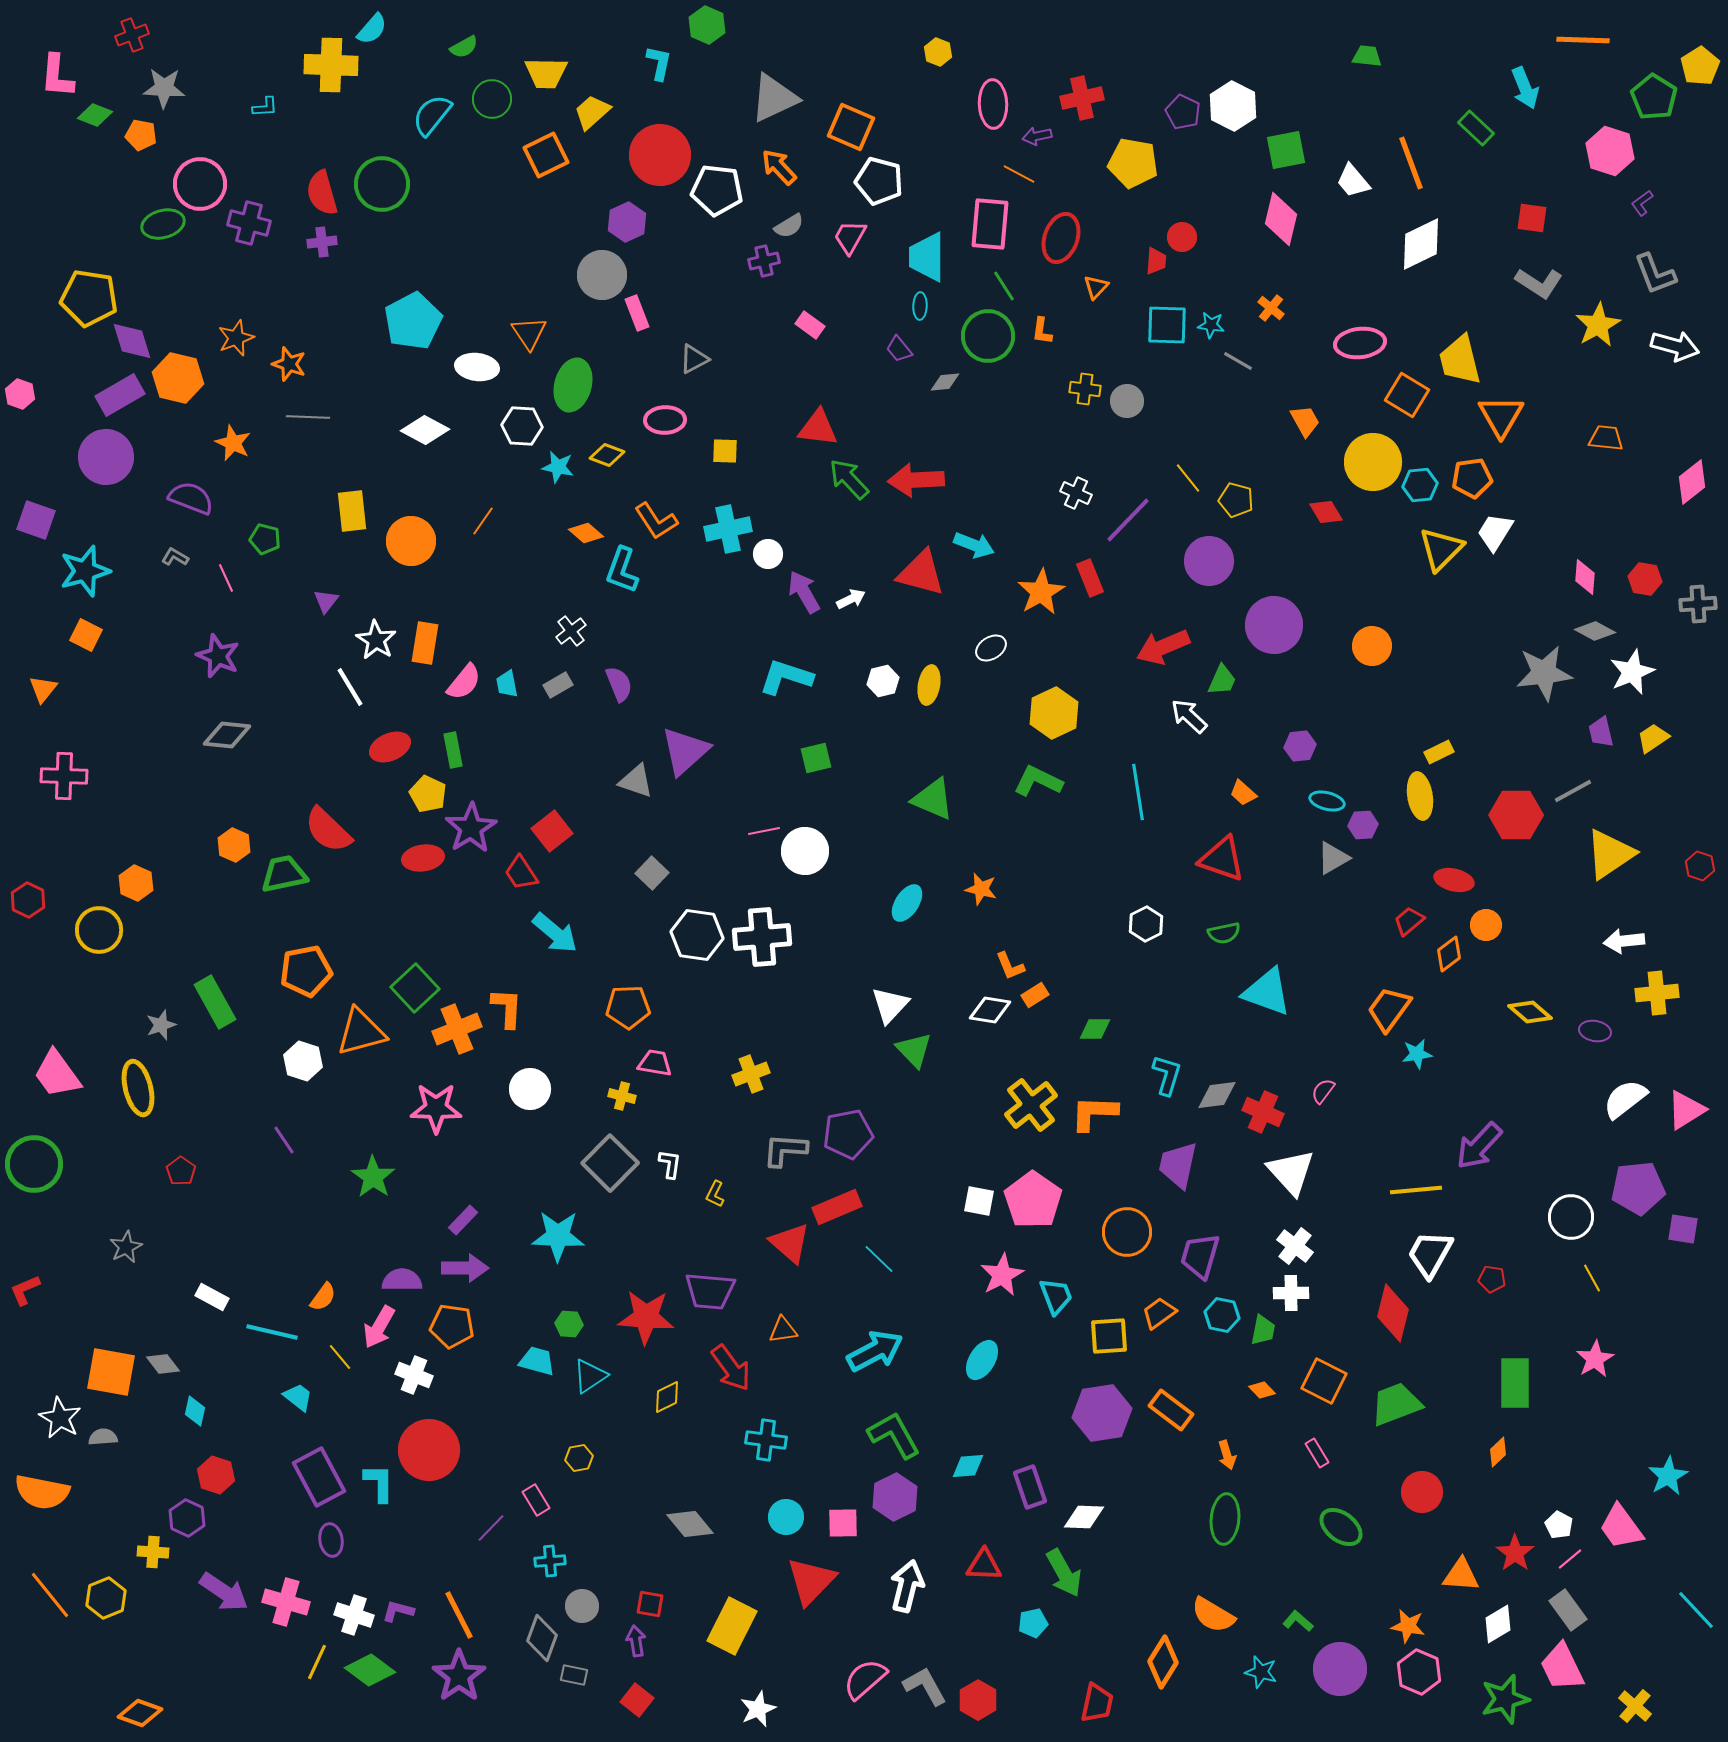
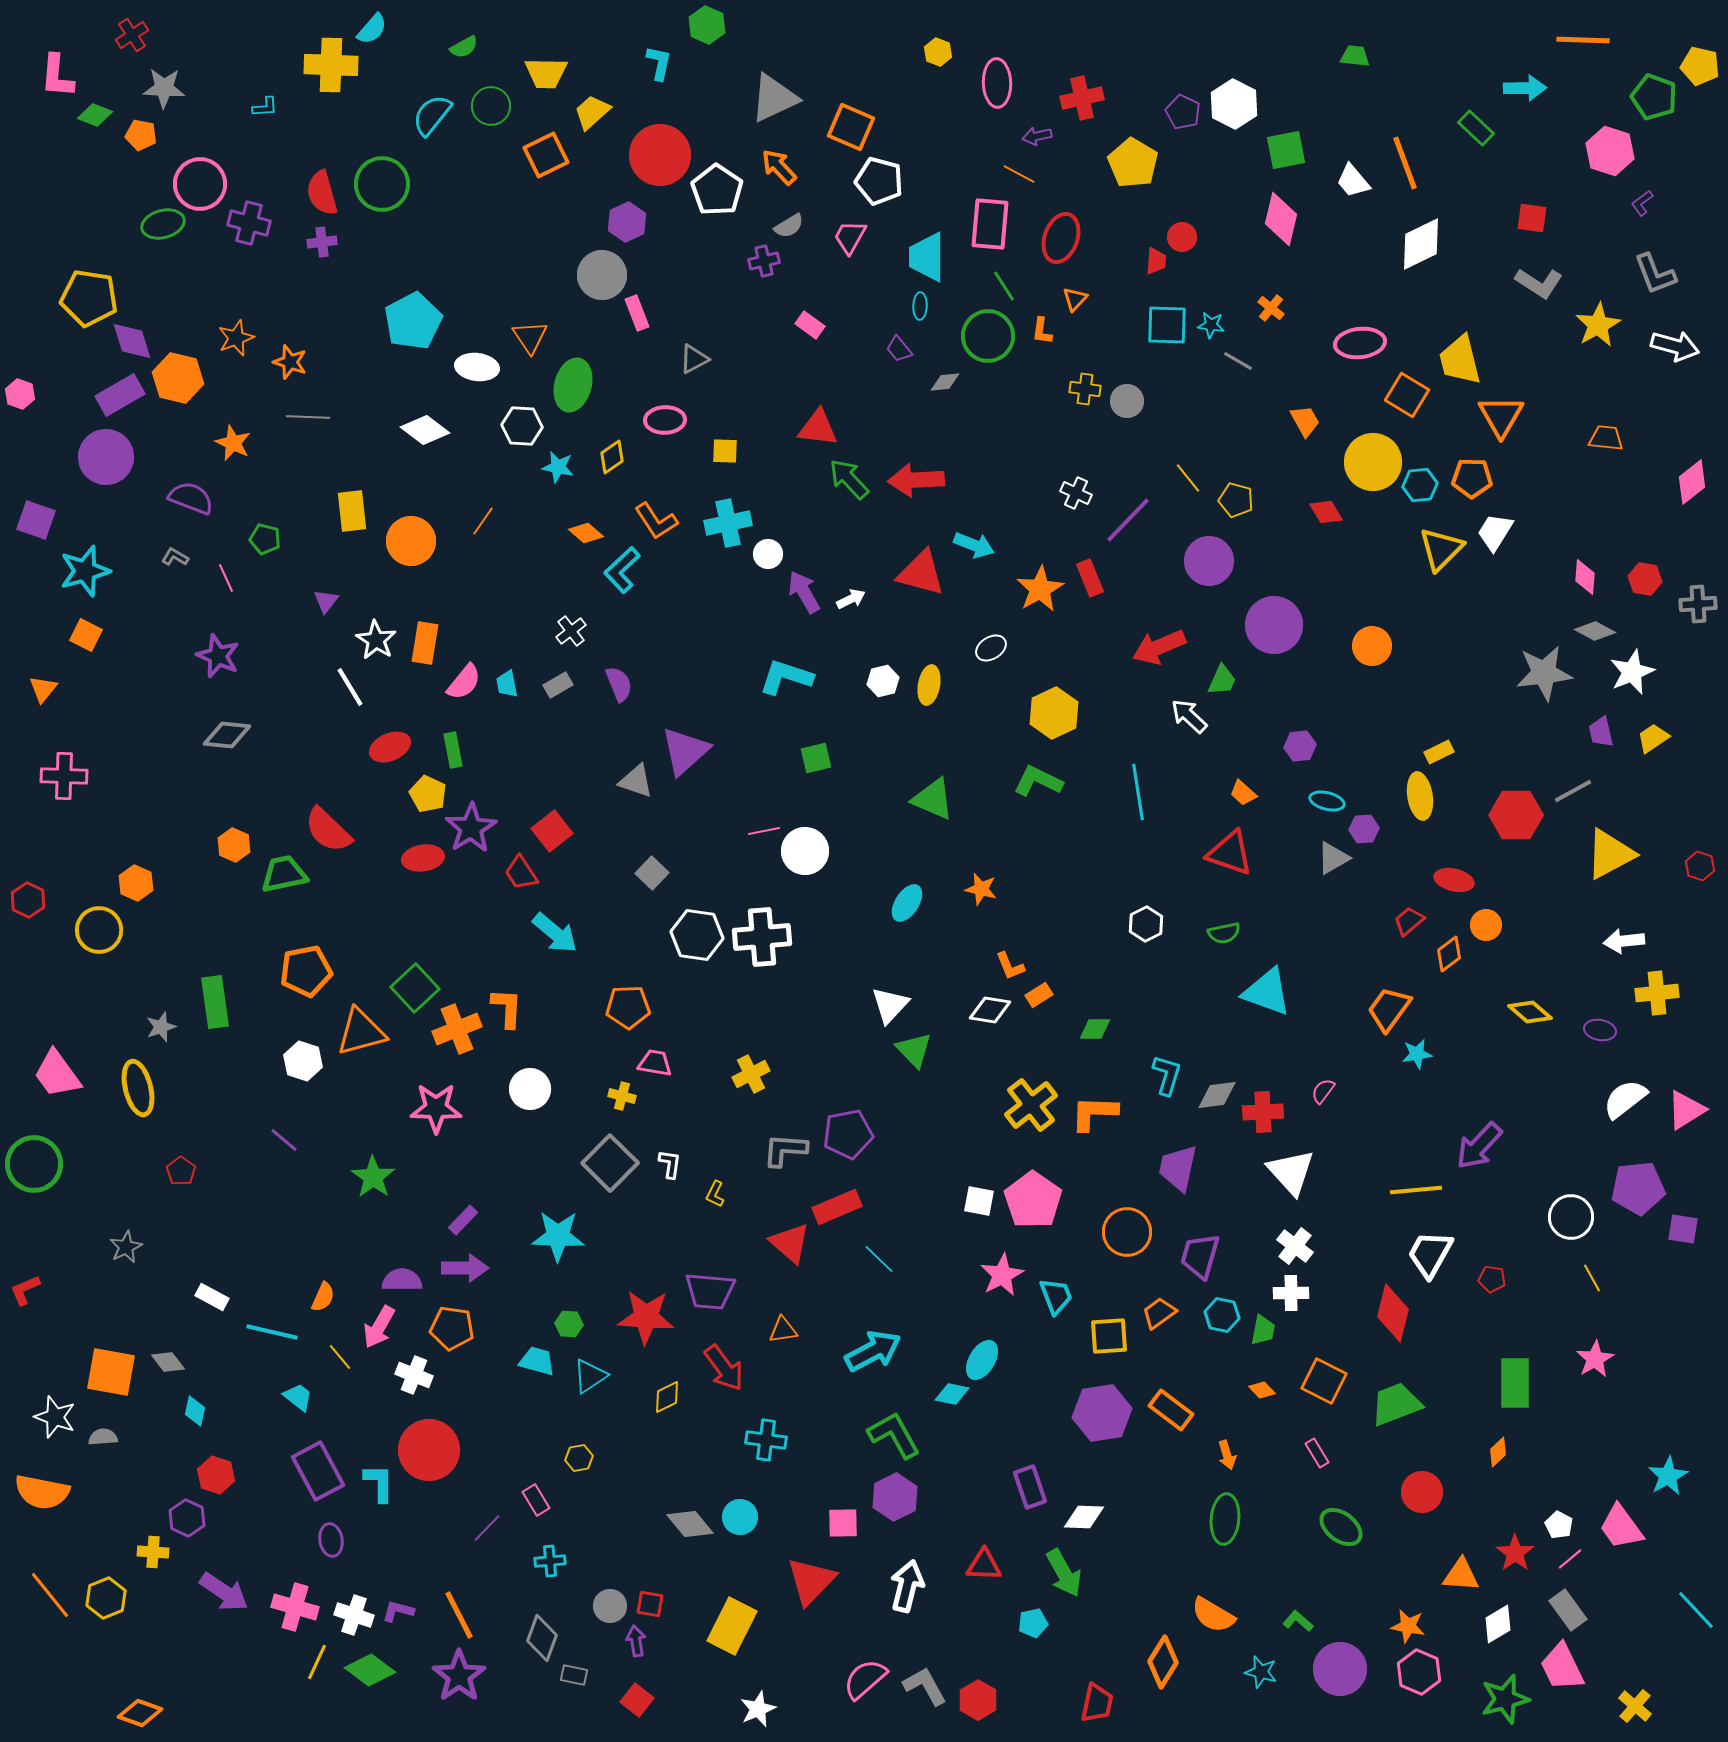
red cross at (132, 35): rotated 12 degrees counterclockwise
green trapezoid at (1367, 56): moved 12 px left
yellow pentagon at (1700, 66): rotated 27 degrees counterclockwise
cyan arrow at (1525, 88): rotated 69 degrees counterclockwise
green pentagon at (1654, 97): rotated 12 degrees counterclockwise
green circle at (492, 99): moved 1 px left, 7 px down
pink ellipse at (993, 104): moved 4 px right, 21 px up
white hexagon at (1233, 106): moved 1 px right, 2 px up
yellow pentagon at (1133, 163): rotated 21 degrees clockwise
orange line at (1411, 163): moved 6 px left
white pentagon at (717, 190): rotated 27 degrees clockwise
orange triangle at (1096, 287): moved 21 px left, 12 px down
orange triangle at (529, 333): moved 1 px right, 4 px down
orange star at (289, 364): moved 1 px right, 2 px up
white diamond at (425, 430): rotated 9 degrees clockwise
yellow diamond at (607, 455): moved 5 px right, 2 px down; rotated 56 degrees counterclockwise
orange pentagon at (1472, 478): rotated 9 degrees clockwise
cyan cross at (728, 529): moved 6 px up
cyan L-shape at (622, 570): rotated 27 degrees clockwise
orange star at (1041, 592): moved 1 px left, 3 px up
red arrow at (1163, 647): moved 4 px left
purple hexagon at (1363, 825): moved 1 px right, 4 px down
yellow triangle at (1610, 854): rotated 6 degrees clockwise
red triangle at (1222, 859): moved 8 px right, 6 px up
orange rectangle at (1035, 995): moved 4 px right
green rectangle at (215, 1002): rotated 21 degrees clockwise
gray star at (161, 1025): moved 2 px down
purple ellipse at (1595, 1031): moved 5 px right, 1 px up
yellow cross at (751, 1074): rotated 6 degrees counterclockwise
red cross at (1263, 1112): rotated 27 degrees counterclockwise
purple line at (284, 1140): rotated 16 degrees counterclockwise
purple trapezoid at (1178, 1165): moved 3 px down
orange semicircle at (323, 1297): rotated 12 degrees counterclockwise
orange pentagon at (452, 1326): moved 2 px down
cyan arrow at (875, 1351): moved 2 px left
gray diamond at (163, 1364): moved 5 px right, 2 px up
red arrow at (731, 1368): moved 7 px left
white star at (60, 1418): moved 5 px left, 1 px up; rotated 9 degrees counterclockwise
cyan diamond at (968, 1466): moved 16 px left, 72 px up; rotated 16 degrees clockwise
purple rectangle at (319, 1477): moved 1 px left, 6 px up
cyan circle at (786, 1517): moved 46 px left
purple line at (491, 1528): moved 4 px left
pink cross at (286, 1602): moved 9 px right, 5 px down
gray circle at (582, 1606): moved 28 px right
